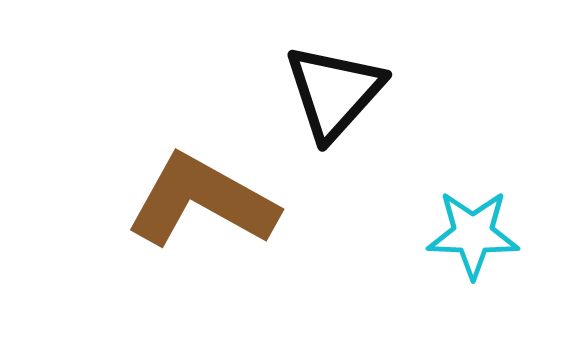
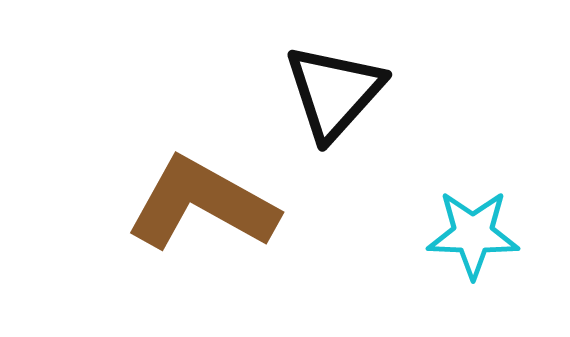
brown L-shape: moved 3 px down
